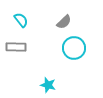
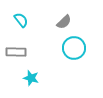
gray rectangle: moved 5 px down
cyan star: moved 17 px left, 7 px up
